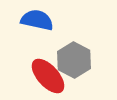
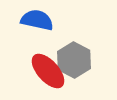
red ellipse: moved 5 px up
